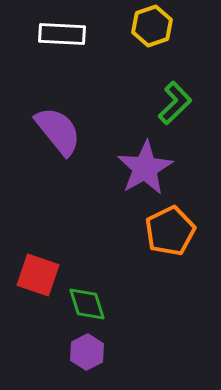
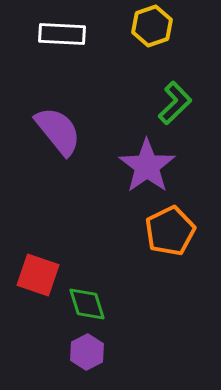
purple star: moved 2 px right, 2 px up; rotated 6 degrees counterclockwise
